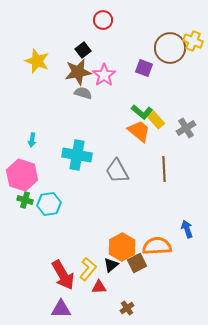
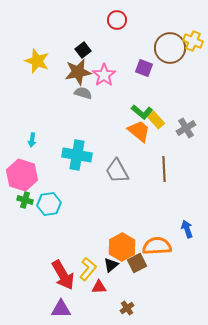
red circle: moved 14 px right
